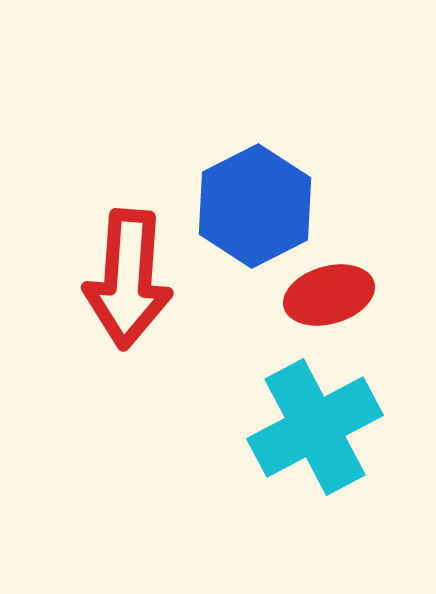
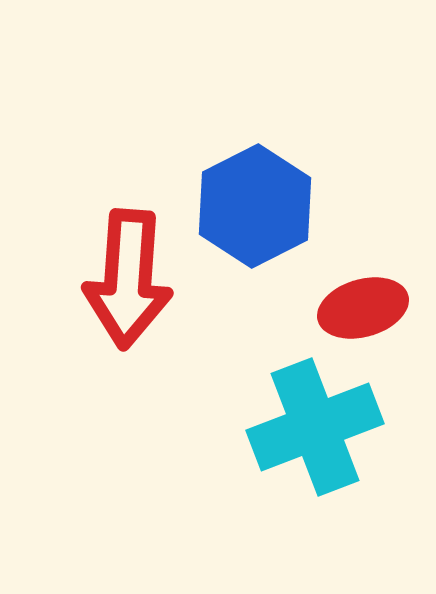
red ellipse: moved 34 px right, 13 px down
cyan cross: rotated 7 degrees clockwise
